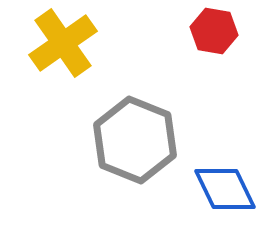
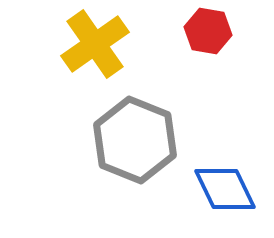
red hexagon: moved 6 px left
yellow cross: moved 32 px right, 1 px down
